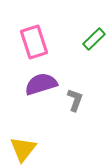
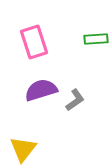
green rectangle: moved 2 px right; rotated 40 degrees clockwise
purple semicircle: moved 6 px down
gray L-shape: rotated 35 degrees clockwise
